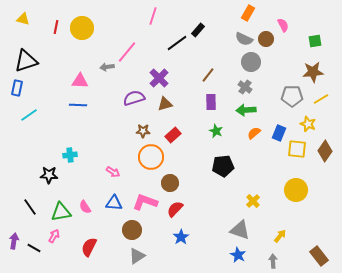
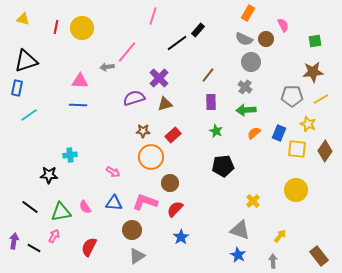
black line at (30, 207): rotated 18 degrees counterclockwise
